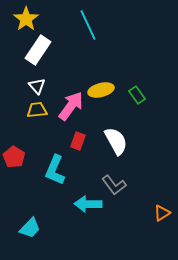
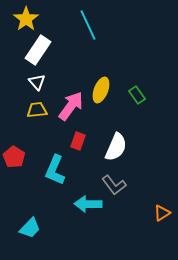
white triangle: moved 4 px up
yellow ellipse: rotated 55 degrees counterclockwise
white semicircle: moved 6 px down; rotated 52 degrees clockwise
